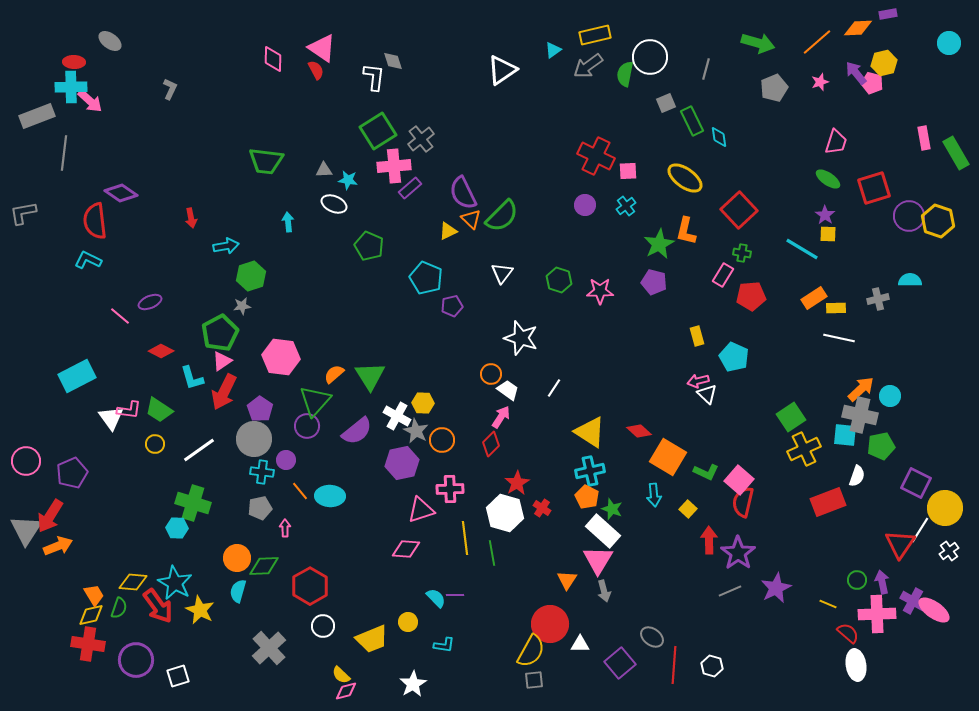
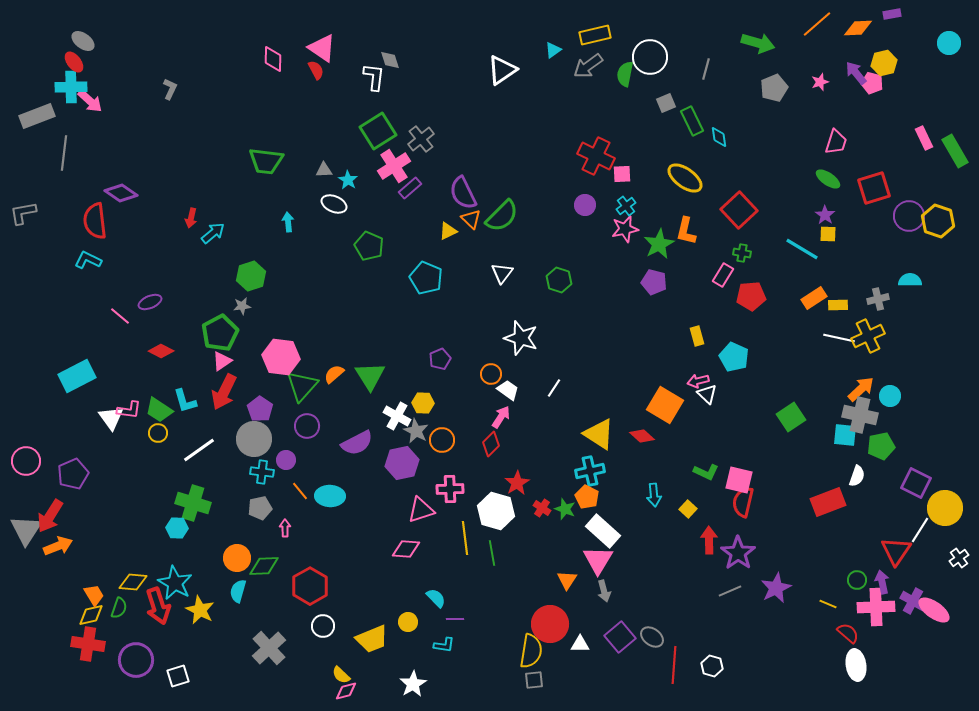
purple rectangle at (888, 14): moved 4 px right
gray ellipse at (110, 41): moved 27 px left
orange line at (817, 42): moved 18 px up
gray diamond at (393, 61): moved 3 px left, 1 px up
red ellipse at (74, 62): rotated 50 degrees clockwise
pink rectangle at (924, 138): rotated 15 degrees counterclockwise
green rectangle at (956, 153): moved 1 px left, 2 px up
pink cross at (394, 166): rotated 28 degrees counterclockwise
pink square at (628, 171): moved 6 px left, 3 px down
cyan star at (348, 180): rotated 24 degrees clockwise
red arrow at (191, 218): rotated 24 degrees clockwise
cyan arrow at (226, 246): moved 13 px left, 13 px up; rotated 30 degrees counterclockwise
pink star at (600, 291): moved 25 px right, 62 px up; rotated 12 degrees counterclockwise
purple pentagon at (452, 306): moved 12 px left, 53 px down; rotated 10 degrees counterclockwise
yellow rectangle at (836, 308): moved 2 px right, 3 px up
cyan L-shape at (192, 378): moved 7 px left, 23 px down
green triangle at (315, 401): moved 13 px left, 15 px up
purple semicircle at (357, 431): moved 12 px down; rotated 12 degrees clockwise
red diamond at (639, 431): moved 3 px right, 5 px down
yellow triangle at (590, 432): moved 9 px right, 2 px down
yellow circle at (155, 444): moved 3 px right, 11 px up
yellow cross at (804, 449): moved 64 px right, 113 px up
orange square at (668, 457): moved 3 px left, 52 px up
purple pentagon at (72, 473): moved 1 px right, 1 px down
pink square at (739, 480): rotated 28 degrees counterclockwise
green star at (612, 509): moved 47 px left
white hexagon at (505, 513): moved 9 px left, 2 px up
red triangle at (900, 544): moved 4 px left, 7 px down
white cross at (949, 551): moved 10 px right, 7 px down
purple line at (455, 595): moved 24 px down
red arrow at (158, 606): rotated 18 degrees clockwise
pink cross at (877, 614): moved 1 px left, 7 px up
yellow semicircle at (531, 651): rotated 20 degrees counterclockwise
purple square at (620, 663): moved 26 px up
